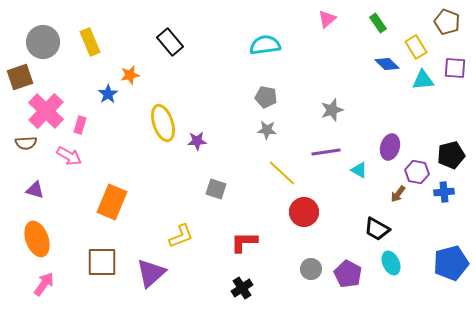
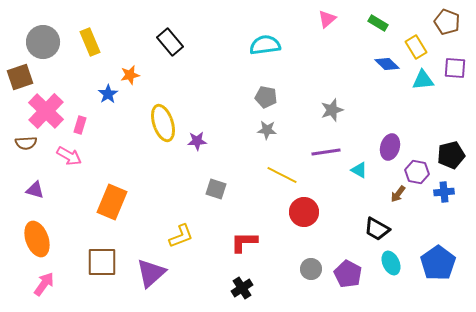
green rectangle at (378, 23): rotated 24 degrees counterclockwise
yellow line at (282, 173): moved 2 px down; rotated 16 degrees counterclockwise
blue pentagon at (451, 263): moved 13 px left; rotated 20 degrees counterclockwise
